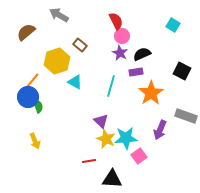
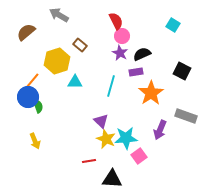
cyan triangle: rotated 28 degrees counterclockwise
